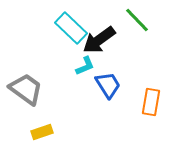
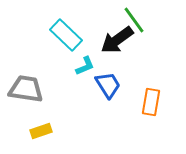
green line: moved 3 px left; rotated 8 degrees clockwise
cyan rectangle: moved 5 px left, 7 px down
black arrow: moved 18 px right
gray trapezoid: rotated 27 degrees counterclockwise
yellow rectangle: moved 1 px left, 1 px up
